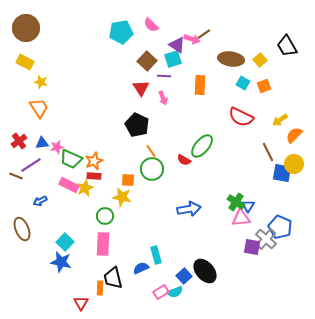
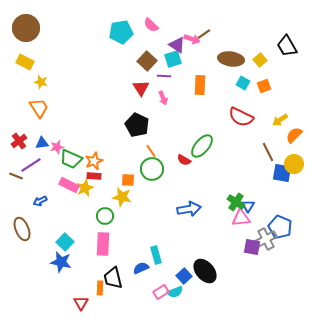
gray cross at (266, 239): rotated 20 degrees clockwise
